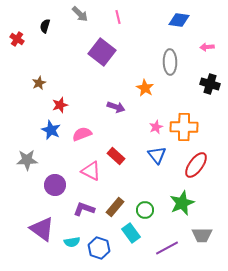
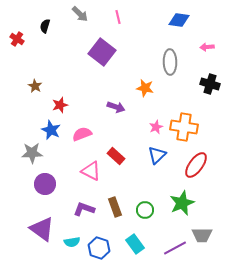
brown star: moved 4 px left, 3 px down; rotated 16 degrees counterclockwise
orange star: rotated 18 degrees counterclockwise
orange cross: rotated 8 degrees clockwise
blue triangle: rotated 24 degrees clockwise
gray star: moved 5 px right, 7 px up
purple circle: moved 10 px left, 1 px up
brown rectangle: rotated 60 degrees counterclockwise
cyan rectangle: moved 4 px right, 11 px down
purple line: moved 8 px right
